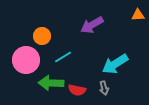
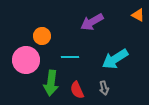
orange triangle: rotated 32 degrees clockwise
purple arrow: moved 3 px up
cyan line: moved 7 px right; rotated 30 degrees clockwise
cyan arrow: moved 5 px up
green arrow: rotated 85 degrees counterclockwise
red semicircle: rotated 54 degrees clockwise
